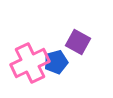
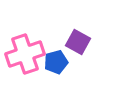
pink cross: moved 5 px left, 9 px up; rotated 6 degrees clockwise
